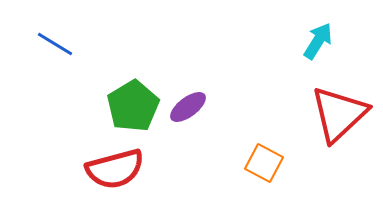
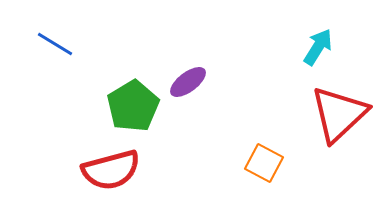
cyan arrow: moved 6 px down
purple ellipse: moved 25 px up
red semicircle: moved 4 px left, 1 px down
